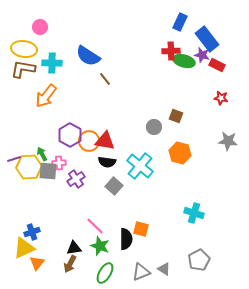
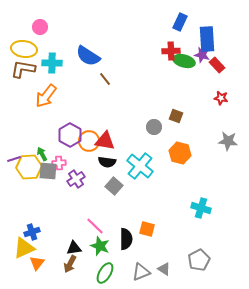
blue rectangle at (207, 39): rotated 35 degrees clockwise
red rectangle at (217, 65): rotated 21 degrees clockwise
cyan cross at (194, 213): moved 7 px right, 5 px up
orange square at (141, 229): moved 6 px right
